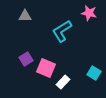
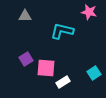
pink star: moved 1 px up
cyan L-shape: rotated 45 degrees clockwise
pink square: rotated 18 degrees counterclockwise
cyan square: rotated 24 degrees clockwise
white rectangle: rotated 16 degrees clockwise
